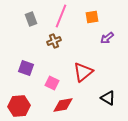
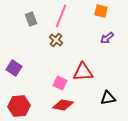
orange square: moved 9 px right, 6 px up; rotated 24 degrees clockwise
brown cross: moved 2 px right, 1 px up; rotated 32 degrees counterclockwise
purple square: moved 12 px left; rotated 14 degrees clockwise
red triangle: rotated 35 degrees clockwise
pink square: moved 8 px right
black triangle: rotated 42 degrees counterclockwise
red diamond: rotated 20 degrees clockwise
